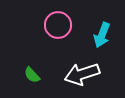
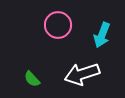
green semicircle: moved 4 px down
